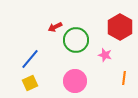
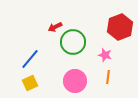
red hexagon: rotated 10 degrees clockwise
green circle: moved 3 px left, 2 px down
orange line: moved 16 px left, 1 px up
